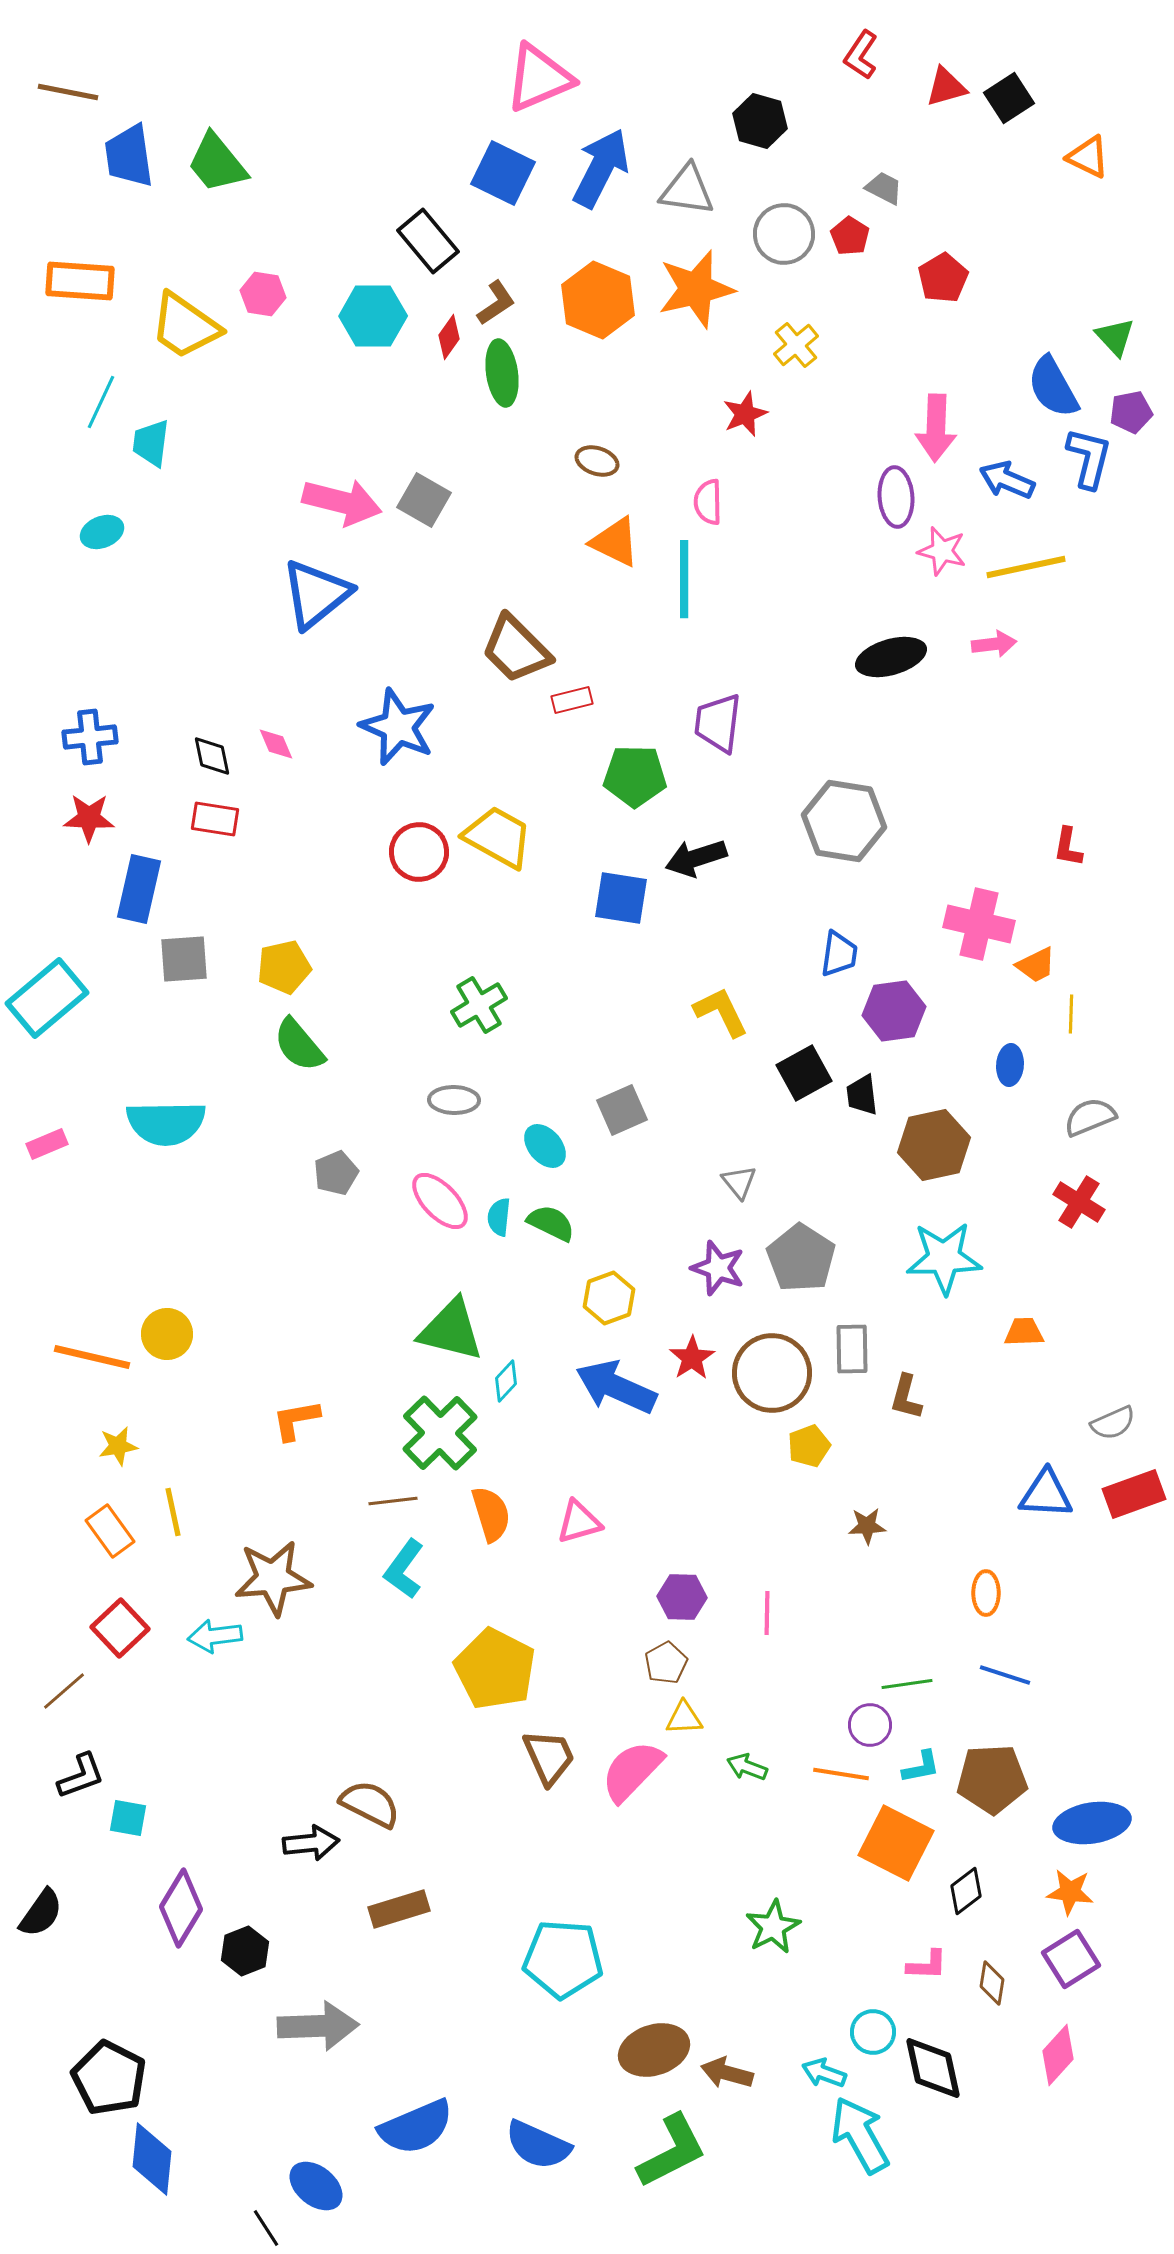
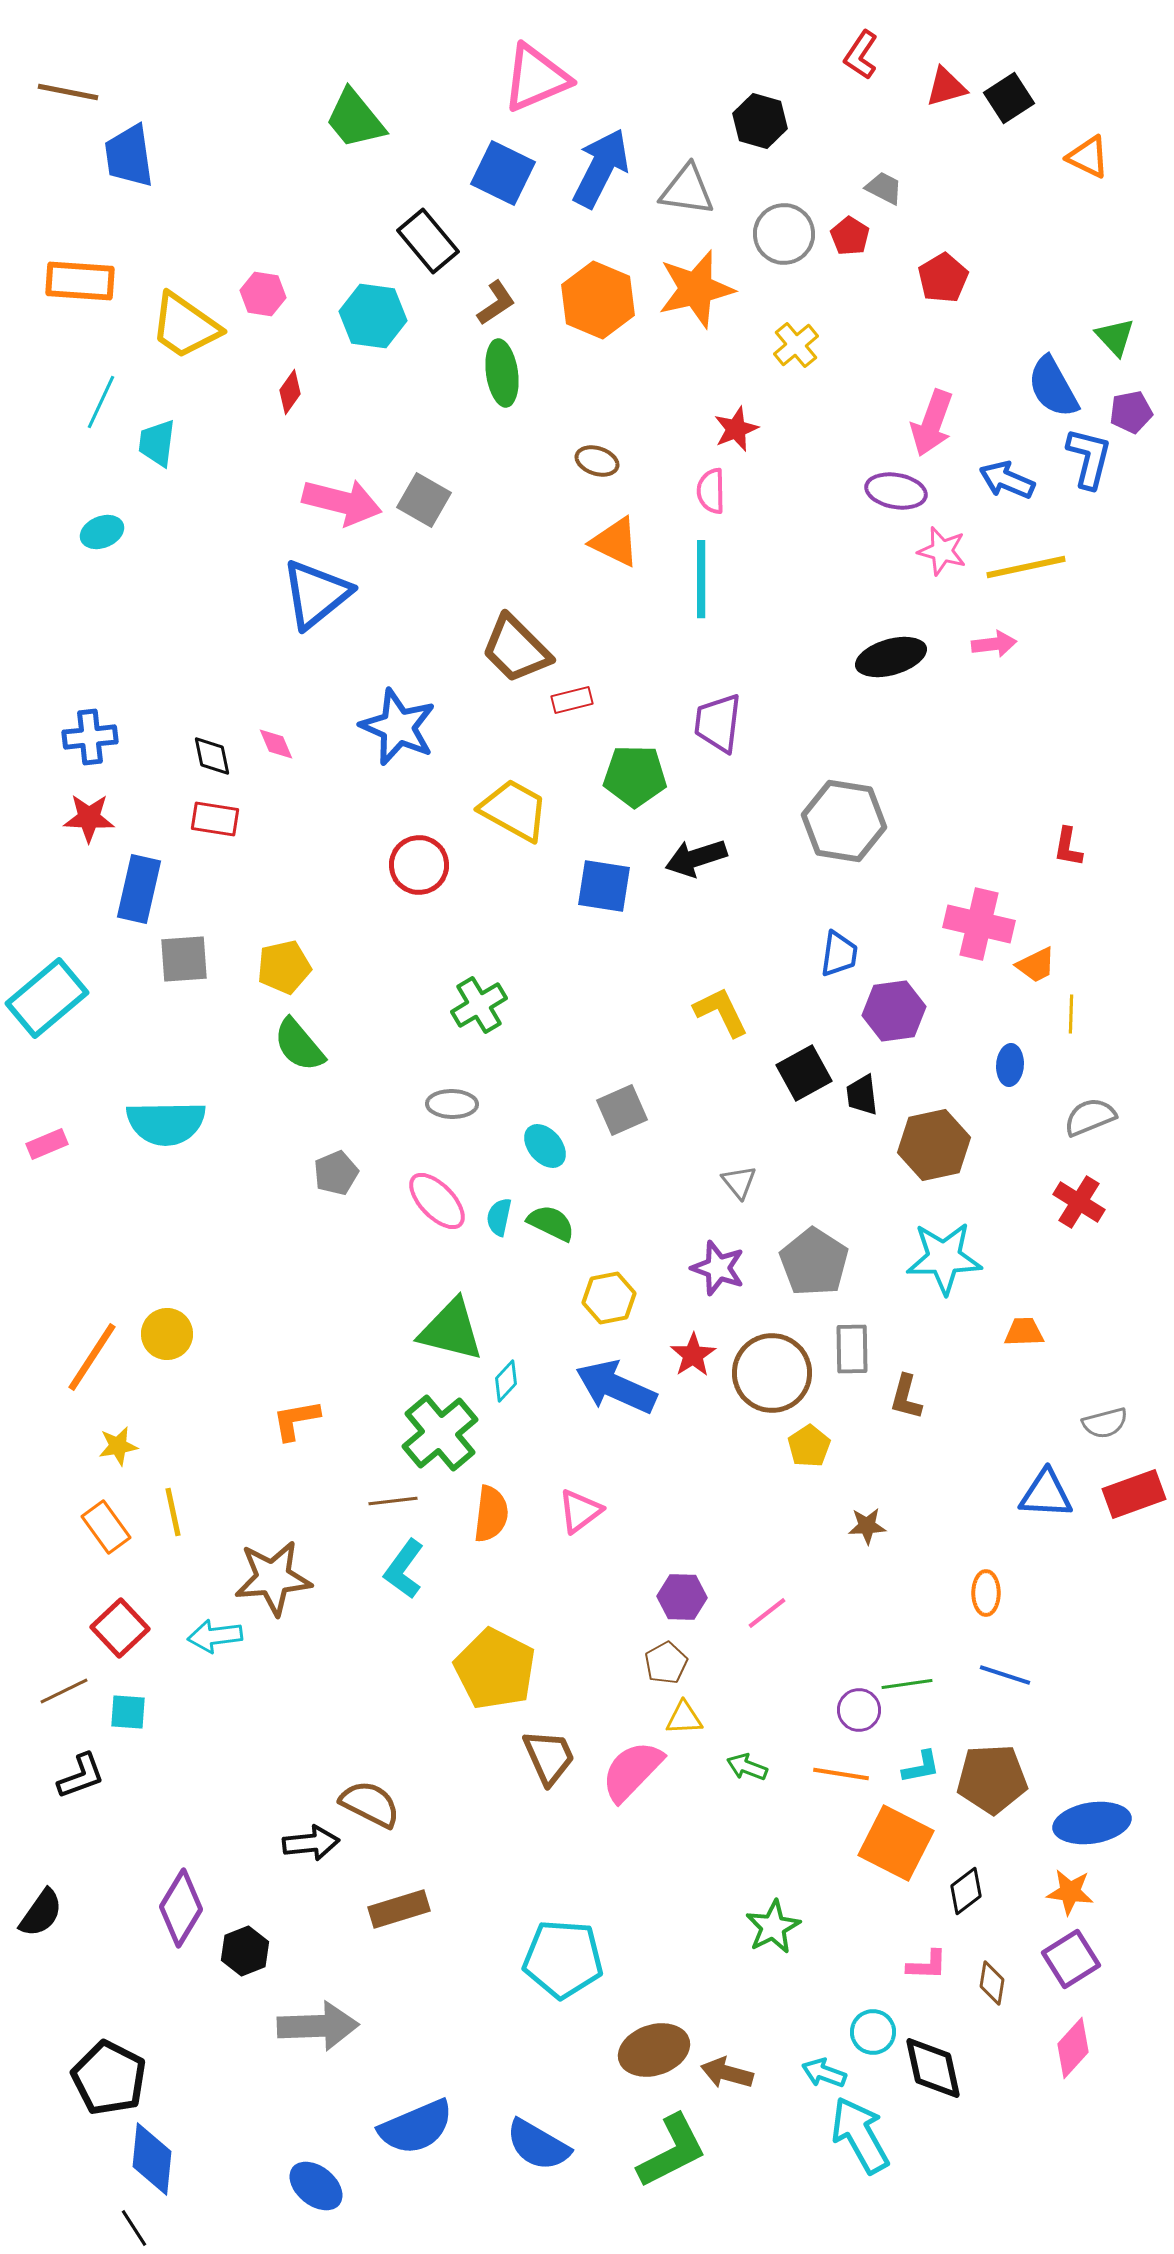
pink triangle at (539, 78): moved 3 px left
green trapezoid at (217, 163): moved 138 px right, 44 px up
cyan hexagon at (373, 316): rotated 8 degrees clockwise
red diamond at (449, 337): moved 159 px left, 55 px down
red star at (745, 414): moved 9 px left, 15 px down
pink arrow at (936, 428): moved 4 px left, 5 px up; rotated 18 degrees clockwise
cyan trapezoid at (151, 443): moved 6 px right
purple ellipse at (896, 497): moved 6 px up; rotated 76 degrees counterclockwise
pink semicircle at (708, 502): moved 3 px right, 11 px up
cyan line at (684, 579): moved 17 px right
yellow trapezoid at (498, 837): moved 16 px right, 27 px up
red circle at (419, 852): moved 13 px down
blue square at (621, 898): moved 17 px left, 12 px up
gray ellipse at (454, 1100): moved 2 px left, 4 px down
pink ellipse at (440, 1201): moved 3 px left
cyan semicircle at (499, 1217): rotated 6 degrees clockwise
gray pentagon at (801, 1258): moved 13 px right, 4 px down
yellow hexagon at (609, 1298): rotated 9 degrees clockwise
orange line at (92, 1357): rotated 70 degrees counterclockwise
red star at (692, 1358): moved 1 px right, 3 px up
gray semicircle at (1113, 1423): moved 8 px left; rotated 9 degrees clockwise
green cross at (440, 1433): rotated 4 degrees clockwise
yellow pentagon at (809, 1446): rotated 12 degrees counterclockwise
orange semicircle at (491, 1514): rotated 24 degrees clockwise
pink triangle at (579, 1522): moved 1 px right, 11 px up; rotated 21 degrees counterclockwise
orange rectangle at (110, 1531): moved 4 px left, 4 px up
pink line at (767, 1613): rotated 51 degrees clockwise
brown line at (64, 1691): rotated 15 degrees clockwise
purple circle at (870, 1725): moved 11 px left, 15 px up
cyan square at (128, 1818): moved 106 px up; rotated 6 degrees counterclockwise
pink diamond at (1058, 2055): moved 15 px right, 7 px up
blue semicircle at (538, 2145): rotated 6 degrees clockwise
black line at (266, 2228): moved 132 px left
